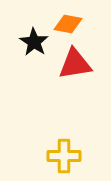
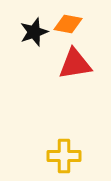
black star: moved 10 px up; rotated 20 degrees clockwise
